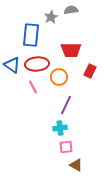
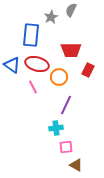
gray semicircle: rotated 56 degrees counterclockwise
red ellipse: rotated 20 degrees clockwise
red rectangle: moved 2 px left, 1 px up
cyan cross: moved 4 px left
